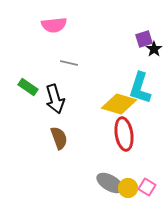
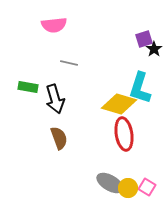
green rectangle: rotated 24 degrees counterclockwise
